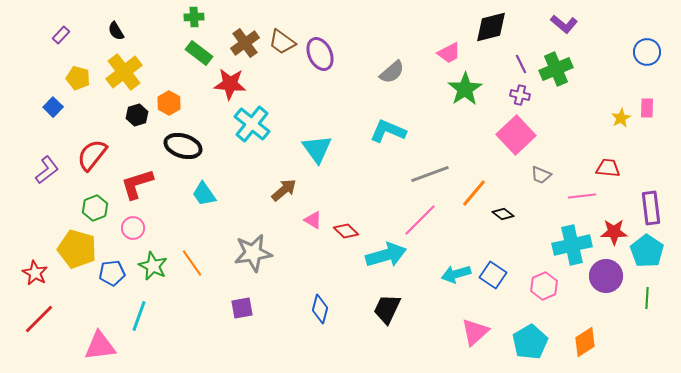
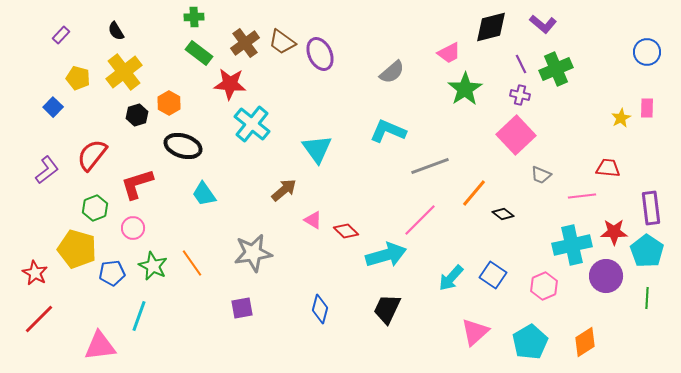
purple L-shape at (564, 24): moved 21 px left
gray line at (430, 174): moved 8 px up
cyan arrow at (456, 274): moved 5 px left, 4 px down; rotated 32 degrees counterclockwise
